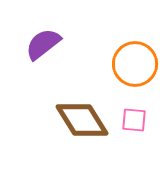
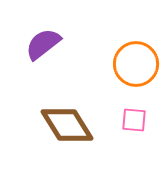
orange circle: moved 1 px right
brown diamond: moved 15 px left, 5 px down
